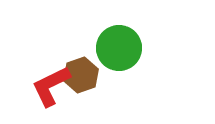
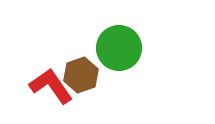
red L-shape: rotated 81 degrees clockwise
